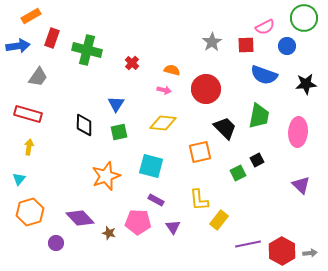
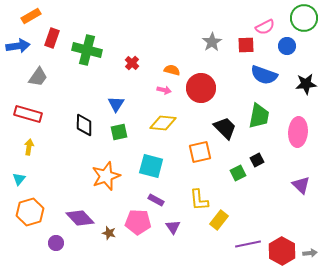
red circle at (206, 89): moved 5 px left, 1 px up
